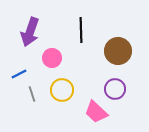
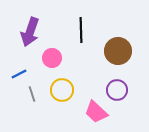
purple circle: moved 2 px right, 1 px down
